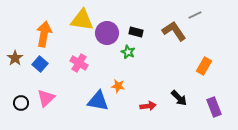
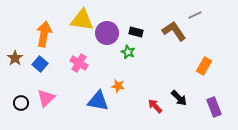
red arrow: moved 7 px right; rotated 126 degrees counterclockwise
